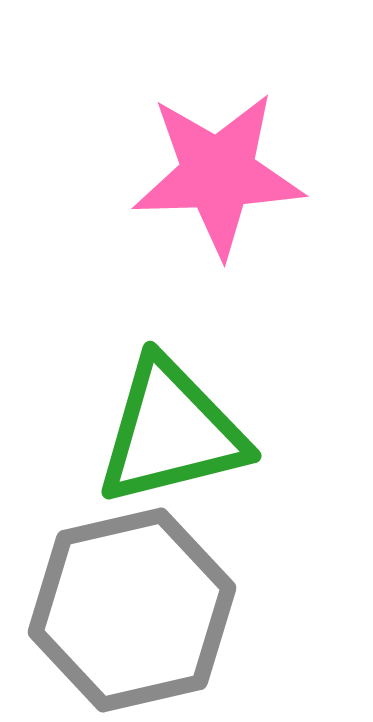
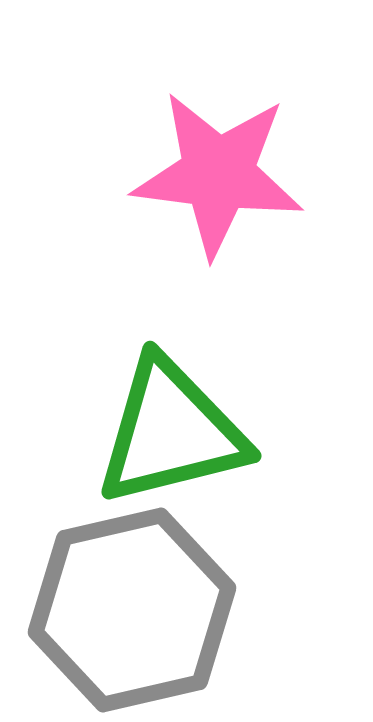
pink star: rotated 9 degrees clockwise
